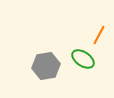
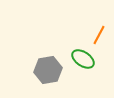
gray hexagon: moved 2 px right, 4 px down
